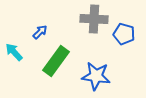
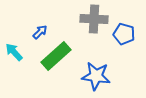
green rectangle: moved 5 px up; rotated 12 degrees clockwise
